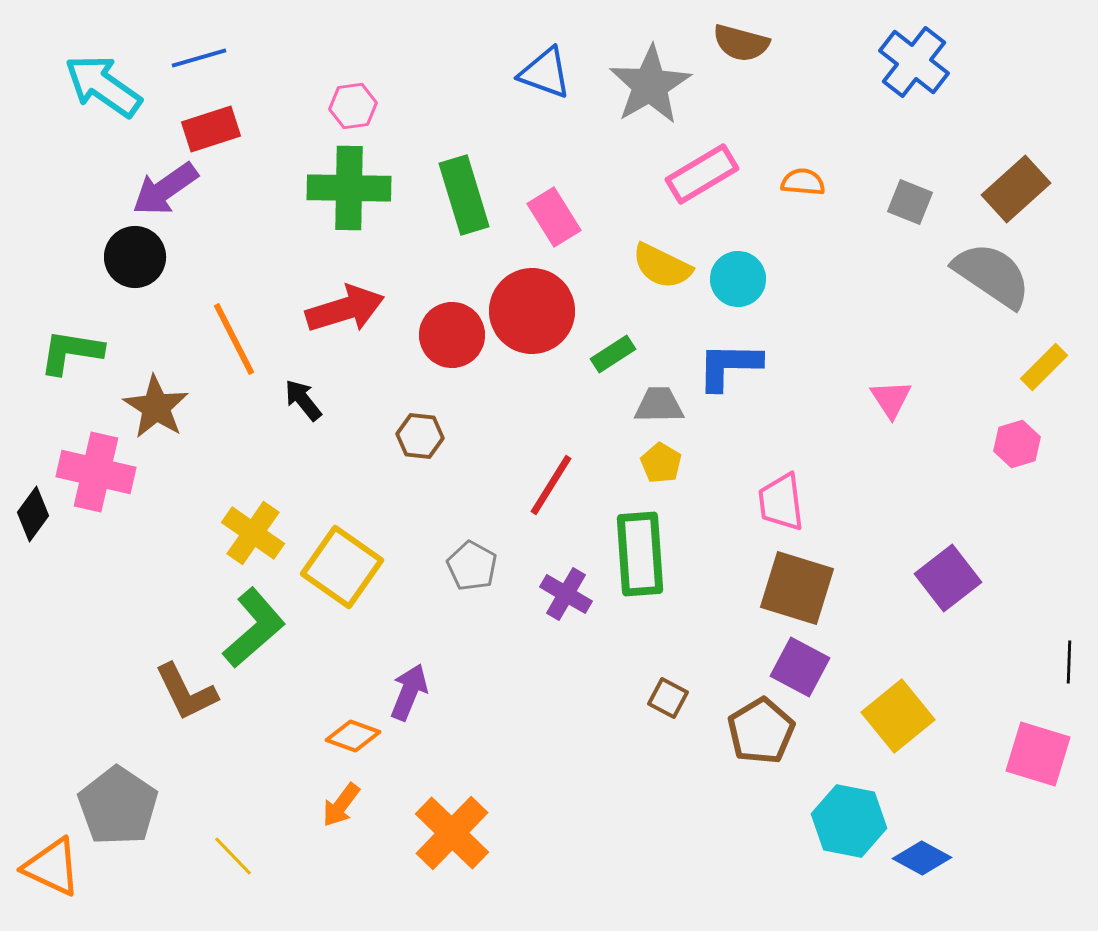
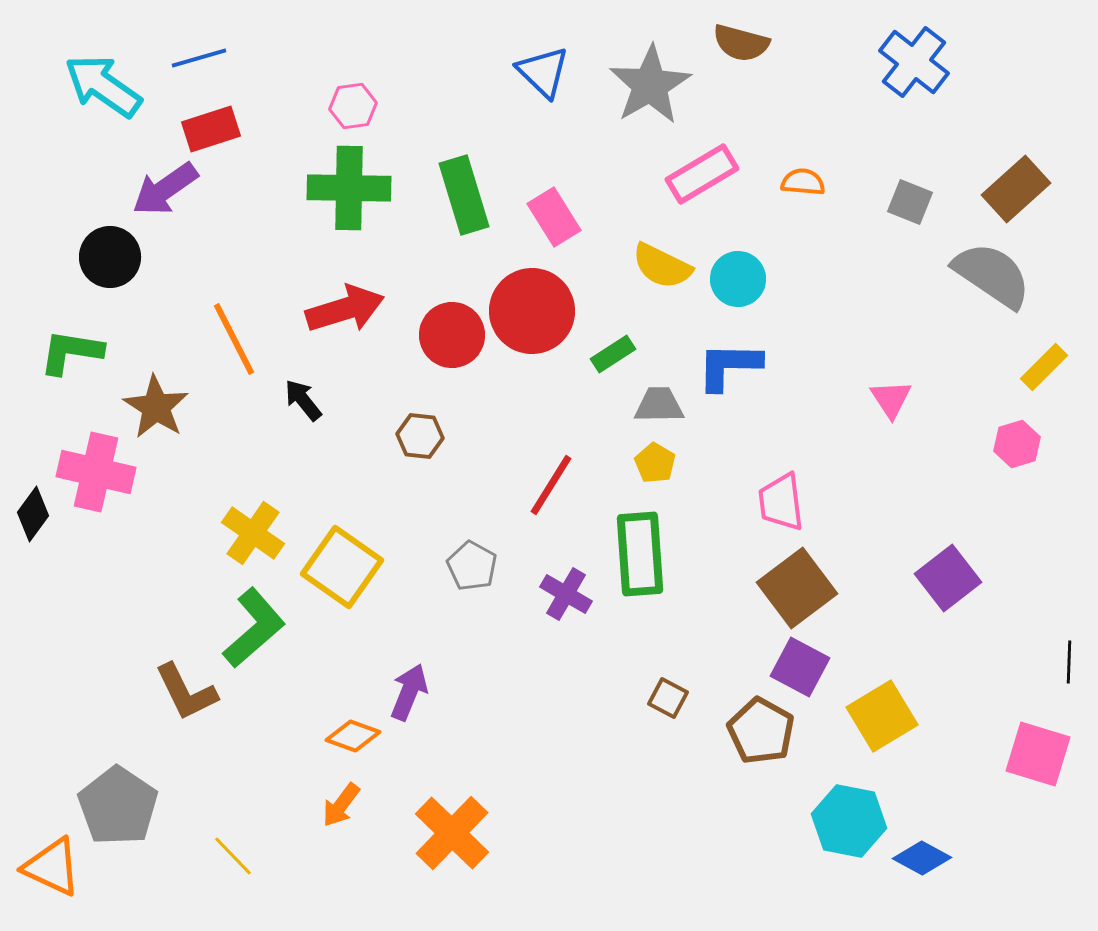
blue triangle at (545, 73): moved 2 px left, 1 px up; rotated 24 degrees clockwise
black circle at (135, 257): moved 25 px left
yellow pentagon at (661, 463): moved 6 px left
brown square at (797, 588): rotated 36 degrees clockwise
yellow square at (898, 716): moved 16 px left; rotated 8 degrees clockwise
brown pentagon at (761, 731): rotated 12 degrees counterclockwise
